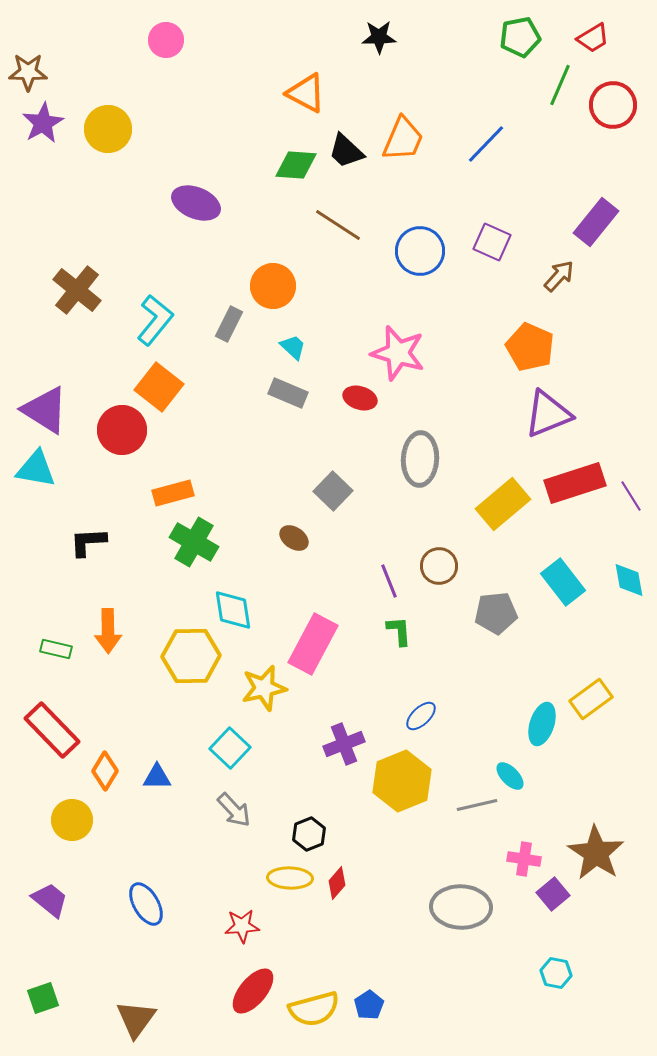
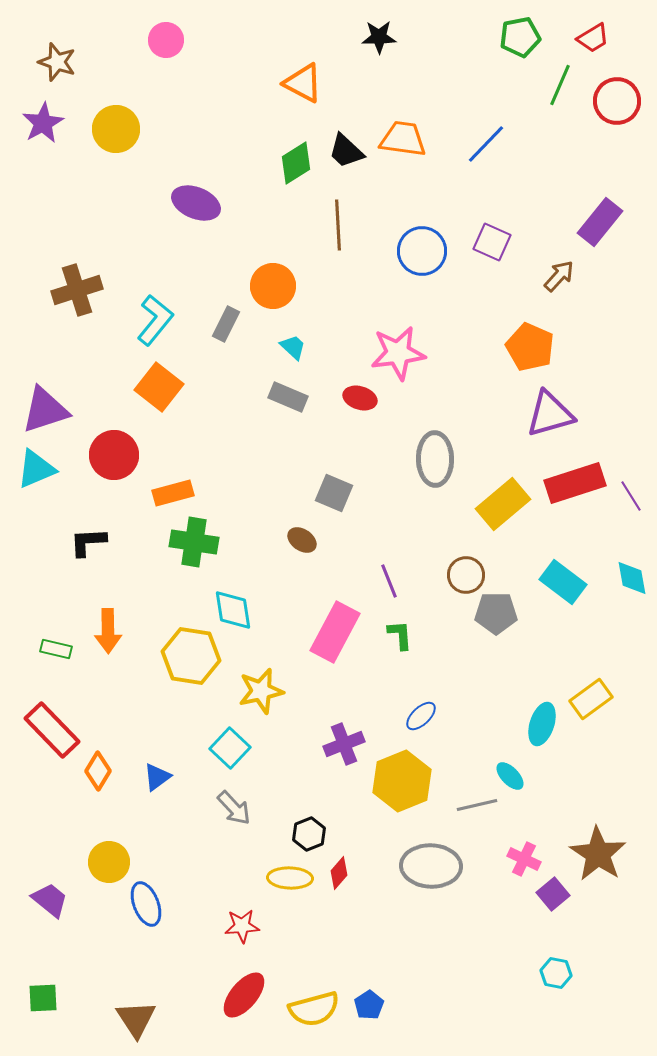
brown star at (28, 72): moved 29 px right, 10 px up; rotated 18 degrees clockwise
orange triangle at (306, 93): moved 3 px left, 10 px up
red circle at (613, 105): moved 4 px right, 4 px up
yellow circle at (108, 129): moved 8 px right
orange trapezoid at (403, 139): rotated 105 degrees counterclockwise
green diamond at (296, 165): moved 2 px up; rotated 36 degrees counterclockwise
purple rectangle at (596, 222): moved 4 px right
brown line at (338, 225): rotated 54 degrees clockwise
blue circle at (420, 251): moved 2 px right
brown cross at (77, 290): rotated 33 degrees clockwise
gray rectangle at (229, 324): moved 3 px left
pink star at (398, 353): rotated 24 degrees counterclockwise
gray rectangle at (288, 393): moved 4 px down
purple triangle at (45, 410): rotated 50 degrees counterclockwise
purple triangle at (548, 414): moved 2 px right; rotated 6 degrees clockwise
red circle at (122, 430): moved 8 px left, 25 px down
gray ellipse at (420, 459): moved 15 px right; rotated 4 degrees counterclockwise
cyan triangle at (36, 469): rotated 33 degrees counterclockwise
gray square at (333, 491): moved 1 px right, 2 px down; rotated 21 degrees counterclockwise
brown ellipse at (294, 538): moved 8 px right, 2 px down
green cross at (194, 542): rotated 21 degrees counterclockwise
brown circle at (439, 566): moved 27 px right, 9 px down
cyan diamond at (629, 580): moved 3 px right, 2 px up
cyan rectangle at (563, 582): rotated 15 degrees counterclockwise
gray pentagon at (496, 613): rotated 6 degrees clockwise
green L-shape at (399, 631): moved 1 px right, 4 px down
pink rectangle at (313, 644): moved 22 px right, 12 px up
yellow hexagon at (191, 656): rotated 10 degrees clockwise
yellow star at (264, 688): moved 3 px left, 3 px down
orange diamond at (105, 771): moved 7 px left
blue triangle at (157, 777): rotated 36 degrees counterclockwise
gray arrow at (234, 810): moved 2 px up
yellow circle at (72, 820): moved 37 px right, 42 px down
brown star at (596, 853): moved 2 px right, 1 px down
pink cross at (524, 859): rotated 16 degrees clockwise
red diamond at (337, 883): moved 2 px right, 10 px up
blue ellipse at (146, 904): rotated 9 degrees clockwise
gray ellipse at (461, 907): moved 30 px left, 41 px up
red ellipse at (253, 991): moved 9 px left, 4 px down
green square at (43, 998): rotated 16 degrees clockwise
brown triangle at (136, 1019): rotated 9 degrees counterclockwise
